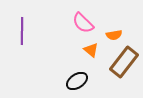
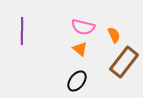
pink semicircle: moved 4 px down; rotated 30 degrees counterclockwise
orange semicircle: rotated 105 degrees counterclockwise
orange triangle: moved 11 px left, 1 px up
black ellipse: rotated 20 degrees counterclockwise
